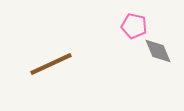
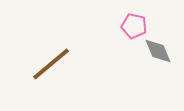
brown line: rotated 15 degrees counterclockwise
